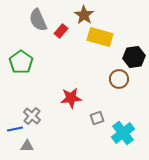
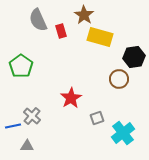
red rectangle: rotated 56 degrees counterclockwise
green pentagon: moved 4 px down
red star: rotated 25 degrees counterclockwise
blue line: moved 2 px left, 3 px up
